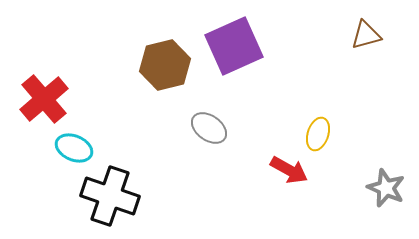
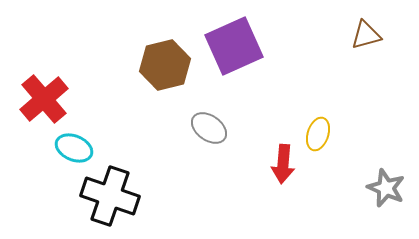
red arrow: moved 6 px left, 6 px up; rotated 66 degrees clockwise
